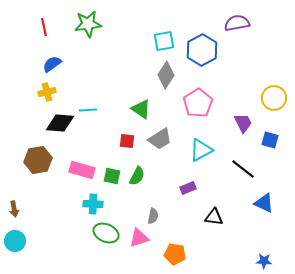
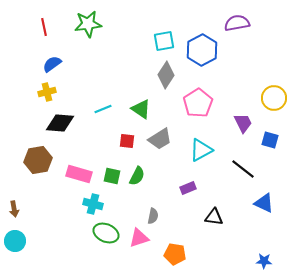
cyan line: moved 15 px right, 1 px up; rotated 18 degrees counterclockwise
pink rectangle: moved 3 px left, 4 px down
cyan cross: rotated 12 degrees clockwise
